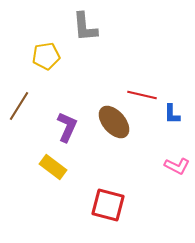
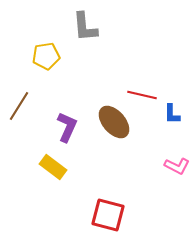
red square: moved 10 px down
